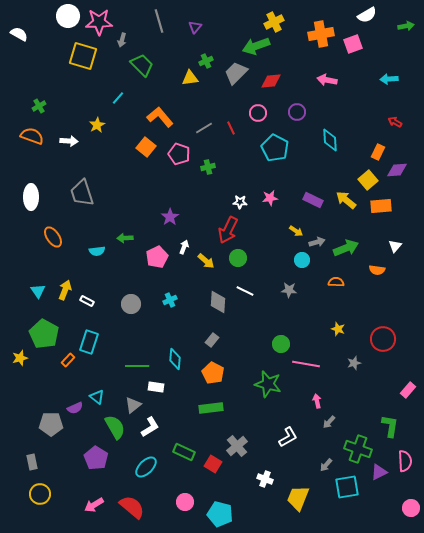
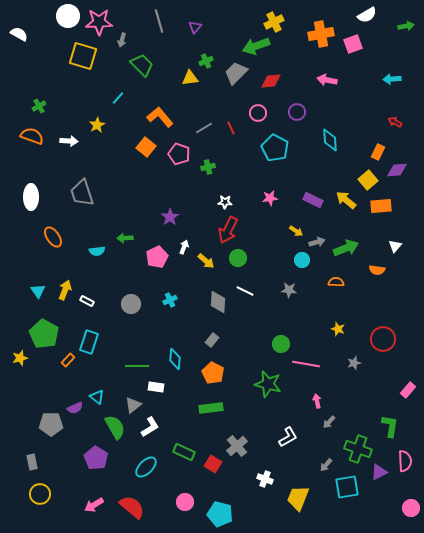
cyan arrow at (389, 79): moved 3 px right
white star at (240, 202): moved 15 px left
